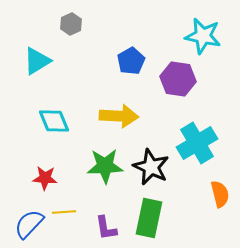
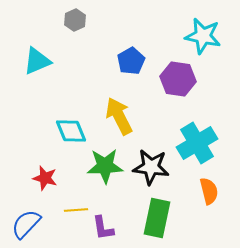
gray hexagon: moved 4 px right, 4 px up
cyan triangle: rotated 8 degrees clockwise
yellow arrow: rotated 120 degrees counterclockwise
cyan diamond: moved 17 px right, 10 px down
black star: rotated 18 degrees counterclockwise
red star: rotated 10 degrees clockwise
orange semicircle: moved 11 px left, 3 px up
yellow line: moved 12 px right, 2 px up
green rectangle: moved 8 px right
blue semicircle: moved 3 px left
purple L-shape: moved 3 px left
